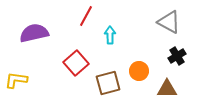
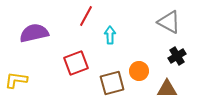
red square: rotated 20 degrees clockwise
brown square: moved 4 px right
